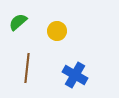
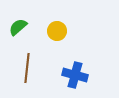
green semicircle: moved 5 px down
blue cross: rotated 15 degrees counterclockwise
